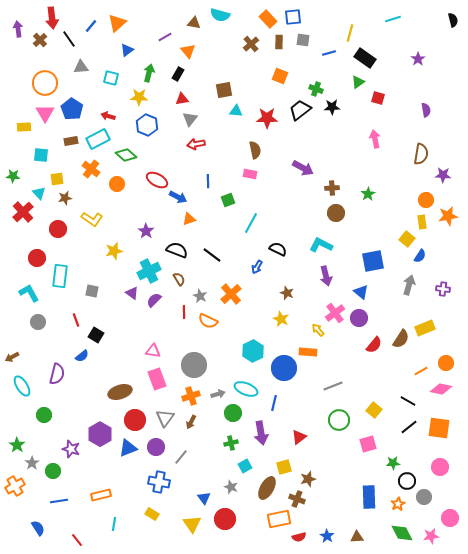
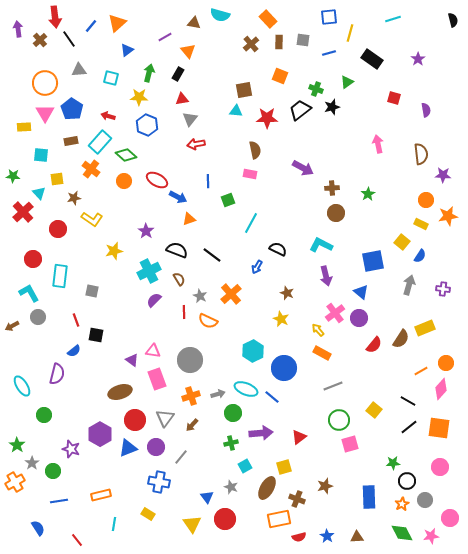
blue square at (293, 17): moved 36 px right
red arrow at (52, 18): moved 3 px right, 1 px up
black rectangle at (365, 58): moved 7 px right, 1 px down
gray triangle at (81, 67): moved 2 px left, 3 px down
green triangle at (358, 82): moved 11 px left
brown square at (224, 90): moved 20 px right
red square at (378, 98): moved 16 px right
black star at (332, 107): rotated 14 degrees counterclockwise
cyan rectangle at (98, 139): moved 2 px right, 3 px down; rotated 20 degrees counterclockwise
pink arrow at (375, 139): moved 3 px right, 5 px down
brown semicircle at (421, 154): rotated 15 degrees counterclockwise
orange circle at (117, 184): moved 7 px right, 3 px up
brown star at (65, 198): moved 9 px right
yellow rectangle at (422, 222): moved 1 px left, 2 px down; rotated 56 degrees counterclockwise
yellow square at (407, 239): moved 5 px left, 3 px down
red circle at (37, 258): moved 4 px left, 1 px down
purple triangle at (132, 293): moved 67 px down
gray circle at (38, 322): moved 5 px up
black square at (96, 335): rotated 21 degrees counterclockwise
orange rectangle at (308, 352): moved 14 px right, 1 px down; rotated 24 degrees clockwise
blue semicircle at (82, 356): moved 8 px left, 5 px up
brown arrow at (12, 357): moved 31 px up
gray circle at (194, 365): moved 4 px left, 5 px up
pink diamond at (441, 389): rotated 60 degrees counterclockwise
blue line at (274, 403): moved 2 px left, 6 px up; rotated 63 degrees counterclockwise
brown arrow at (191, 422): moved 1 px right, 3 px down; rotated 16 degrees clockwise
purple arrow at (261, 433): rotated 85 degrees counterclockwise
pink square at (368, 444): moved 18 px left
brown star at (308, 479): moved 17 px right, 7 px down
orange cross at (15, 486): moved 4 px up
gray circle at (424, 497): moved 1 px right, 3 px down
blue triangle at (204, 498): moved 3 px right, 1 px up
orange star at (398, 504): moved 4 px right
yellow rectangle at (152, 514): moved 4 px left
